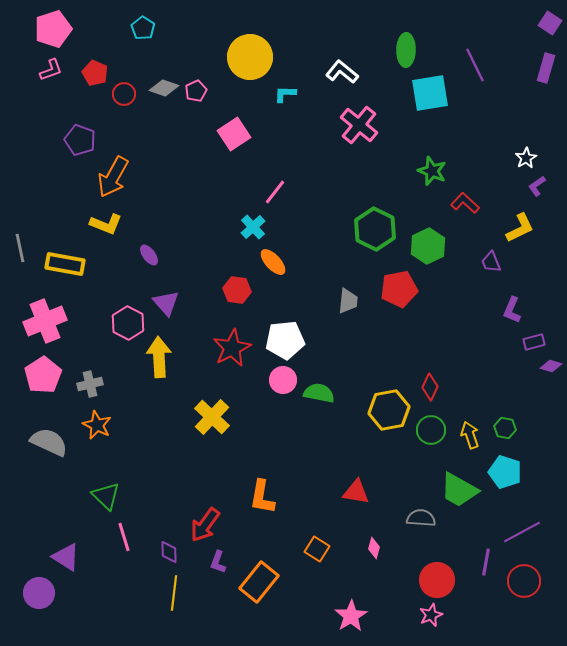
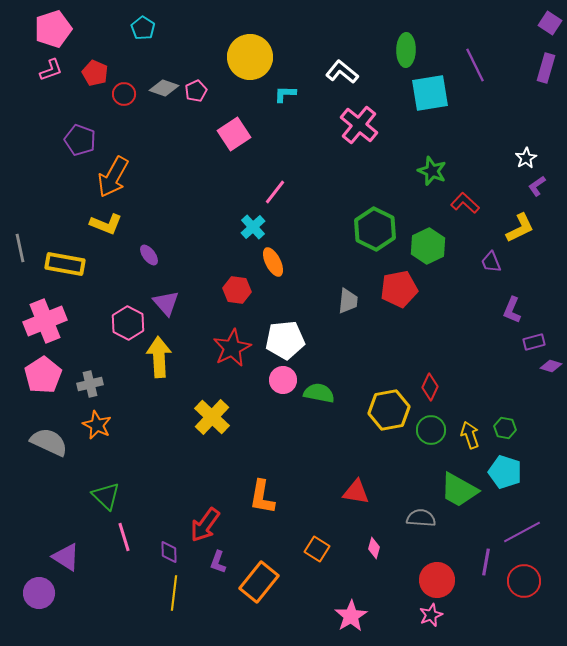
orange ellipse at (273, 262): rotated 16 degrees clockwise
